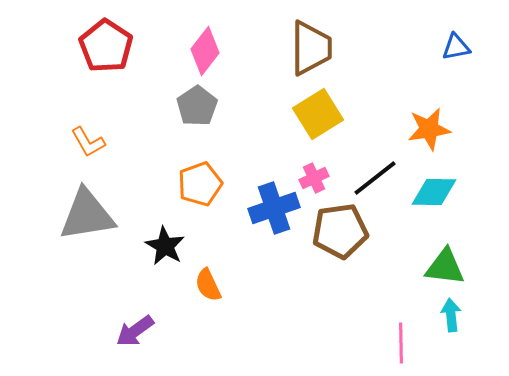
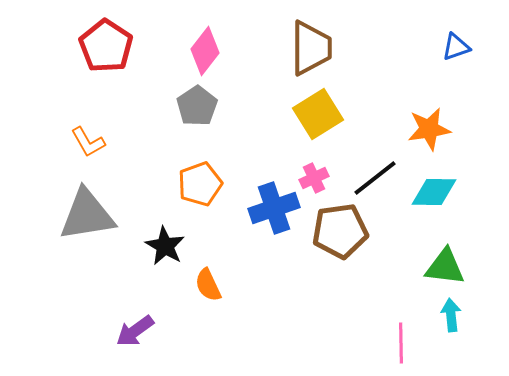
blue triangle: rotated 8 degrees counterclockwise
